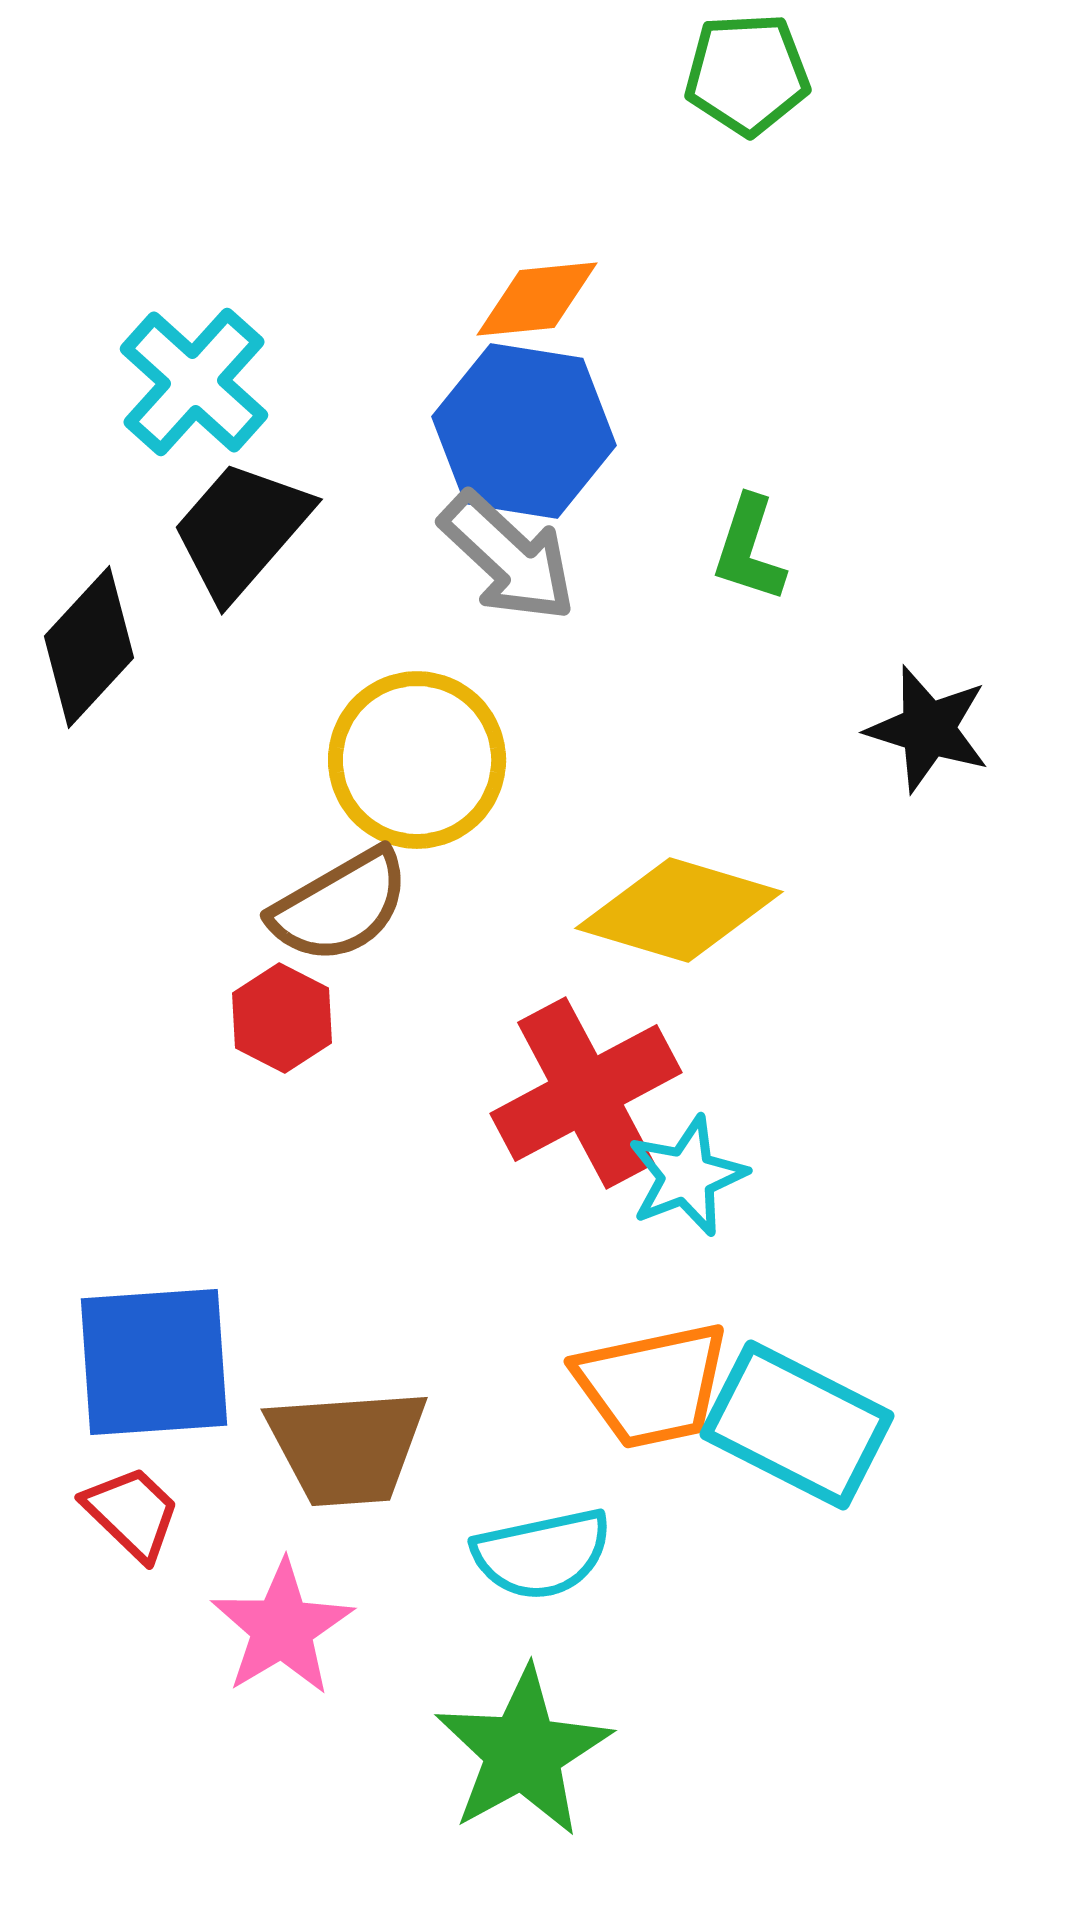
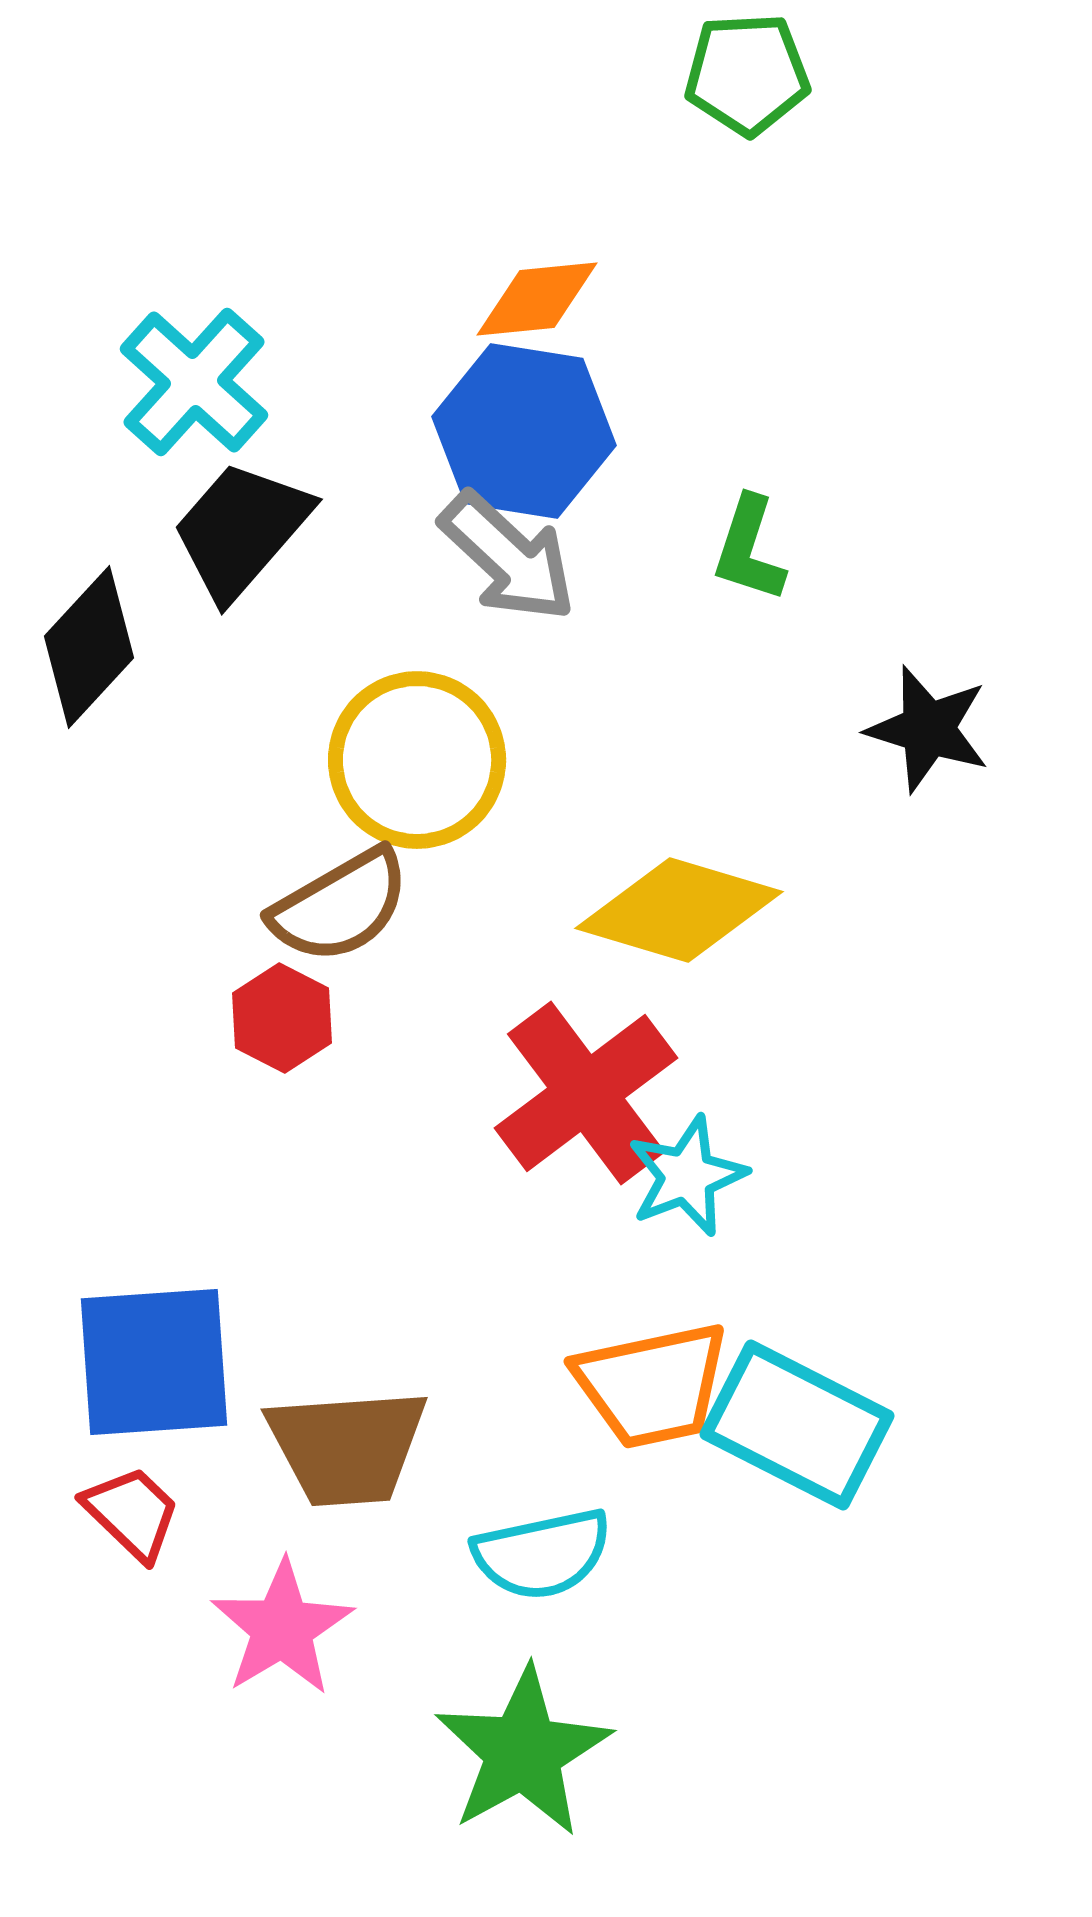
red cross: rotated 9 degrees counterclockwise
